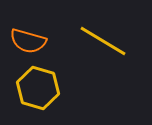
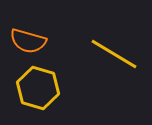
yellow line: moved 11 px right, 13 px down
